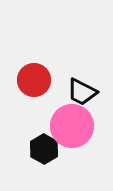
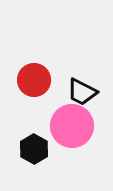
black hexagon: moved 10 px left
